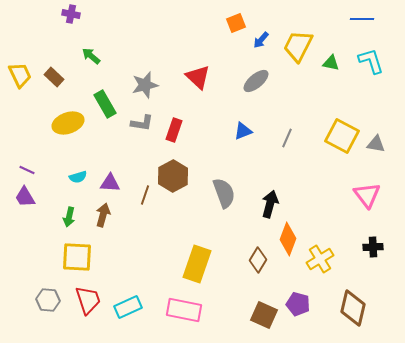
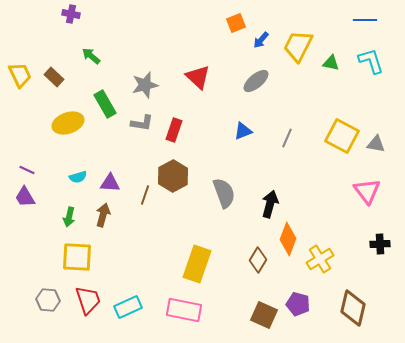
blue line at (362, 19): moved 3 px right, 1 px down
pink triangle at (367, 195): moved 4 px up
black cross at (373, 247): moved 7 px right, 3 px up
